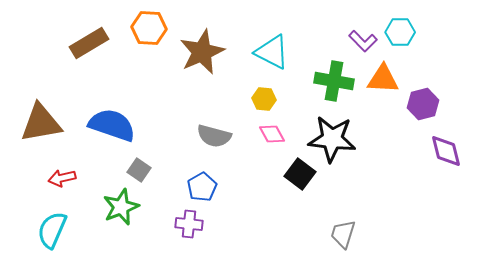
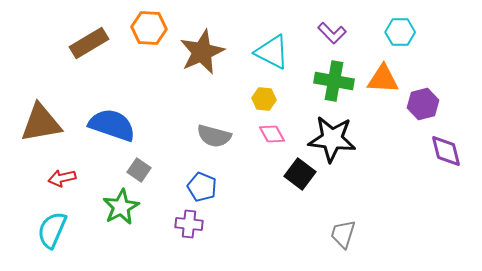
purple L-shape: moved 31 px left, 8 px up
blue pentagon: rotated 20 degrees counterclockwise
green star: rotated 6 degrees counterclockwise
